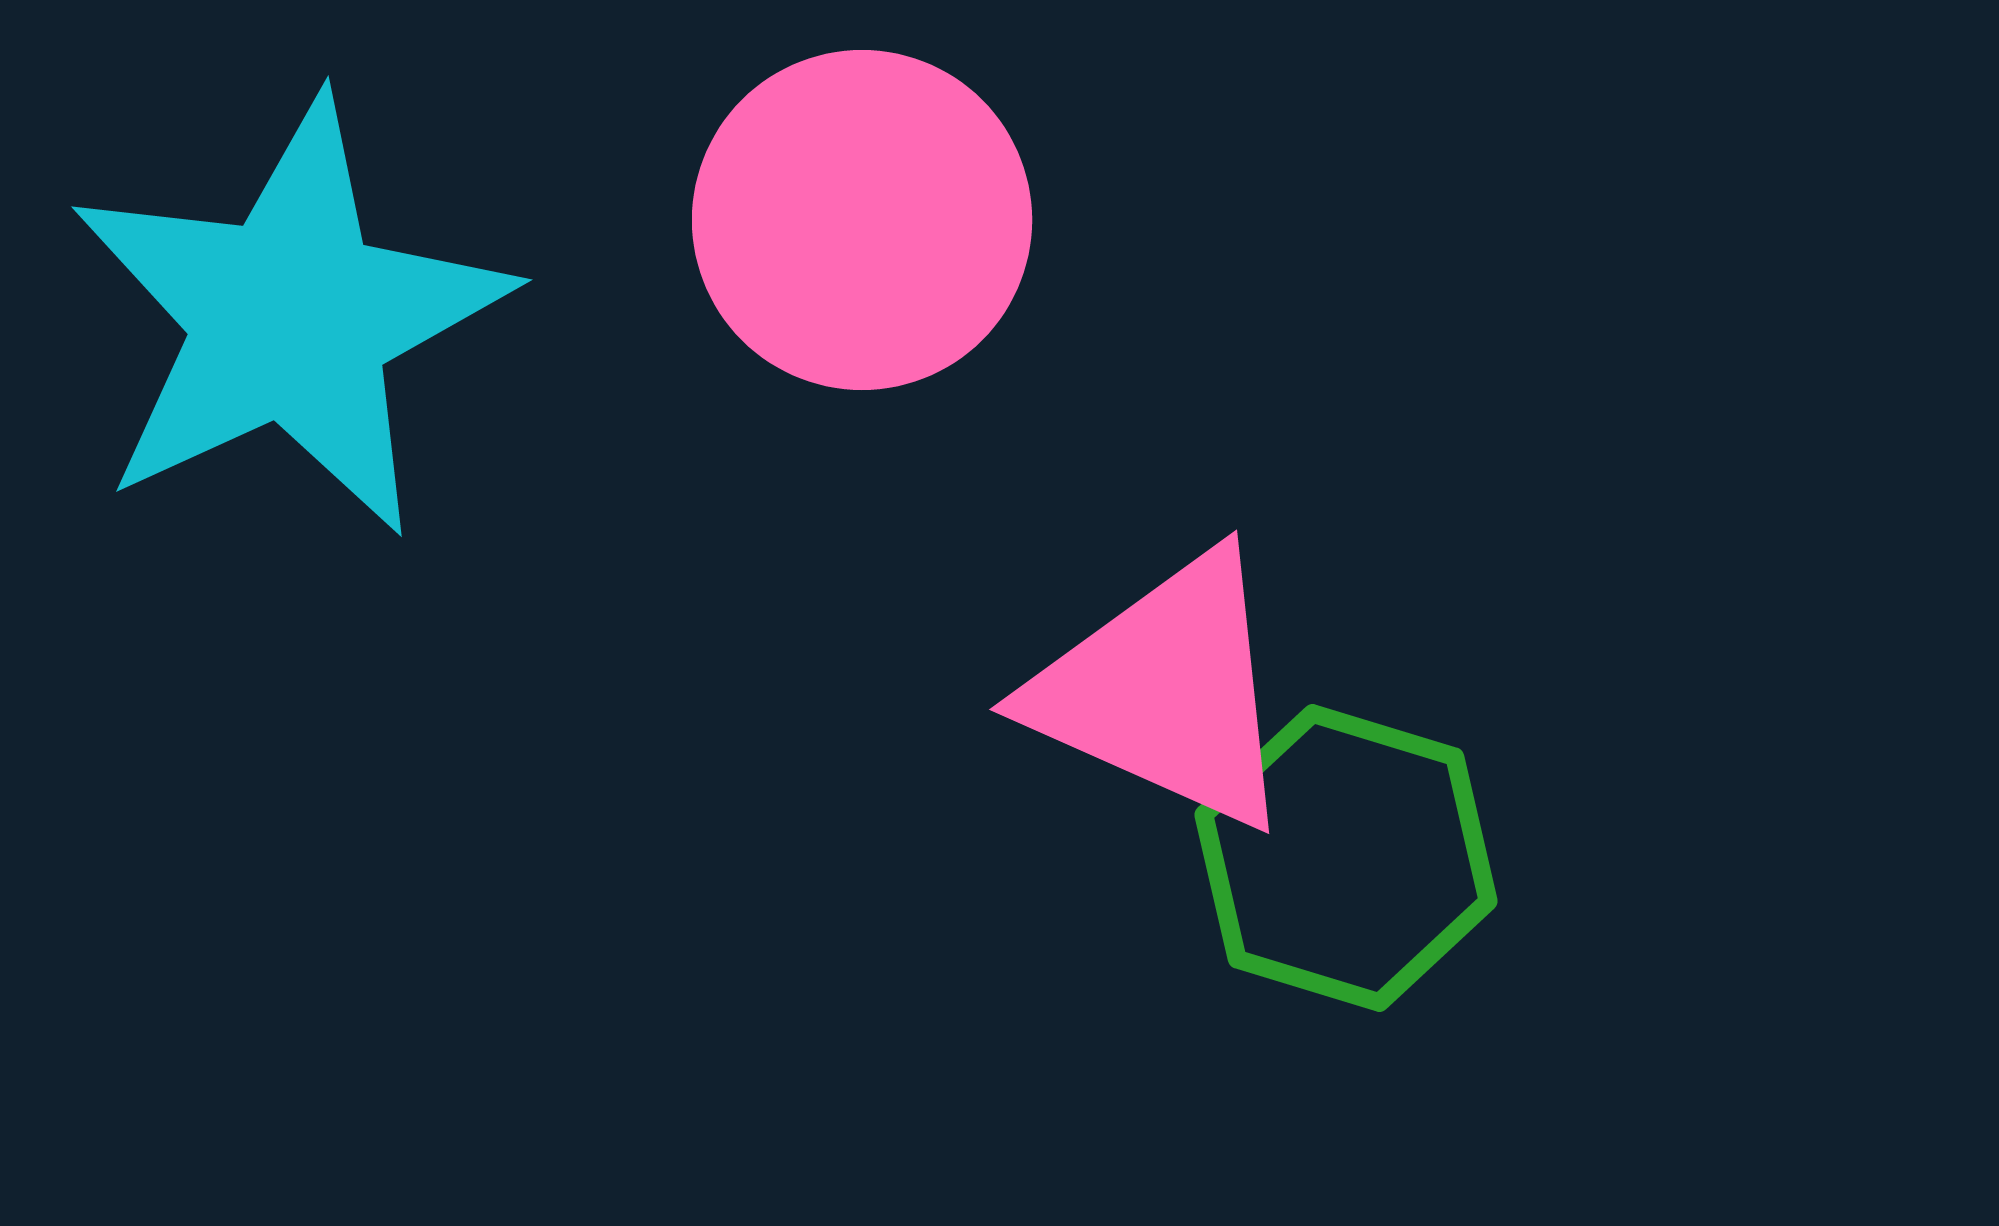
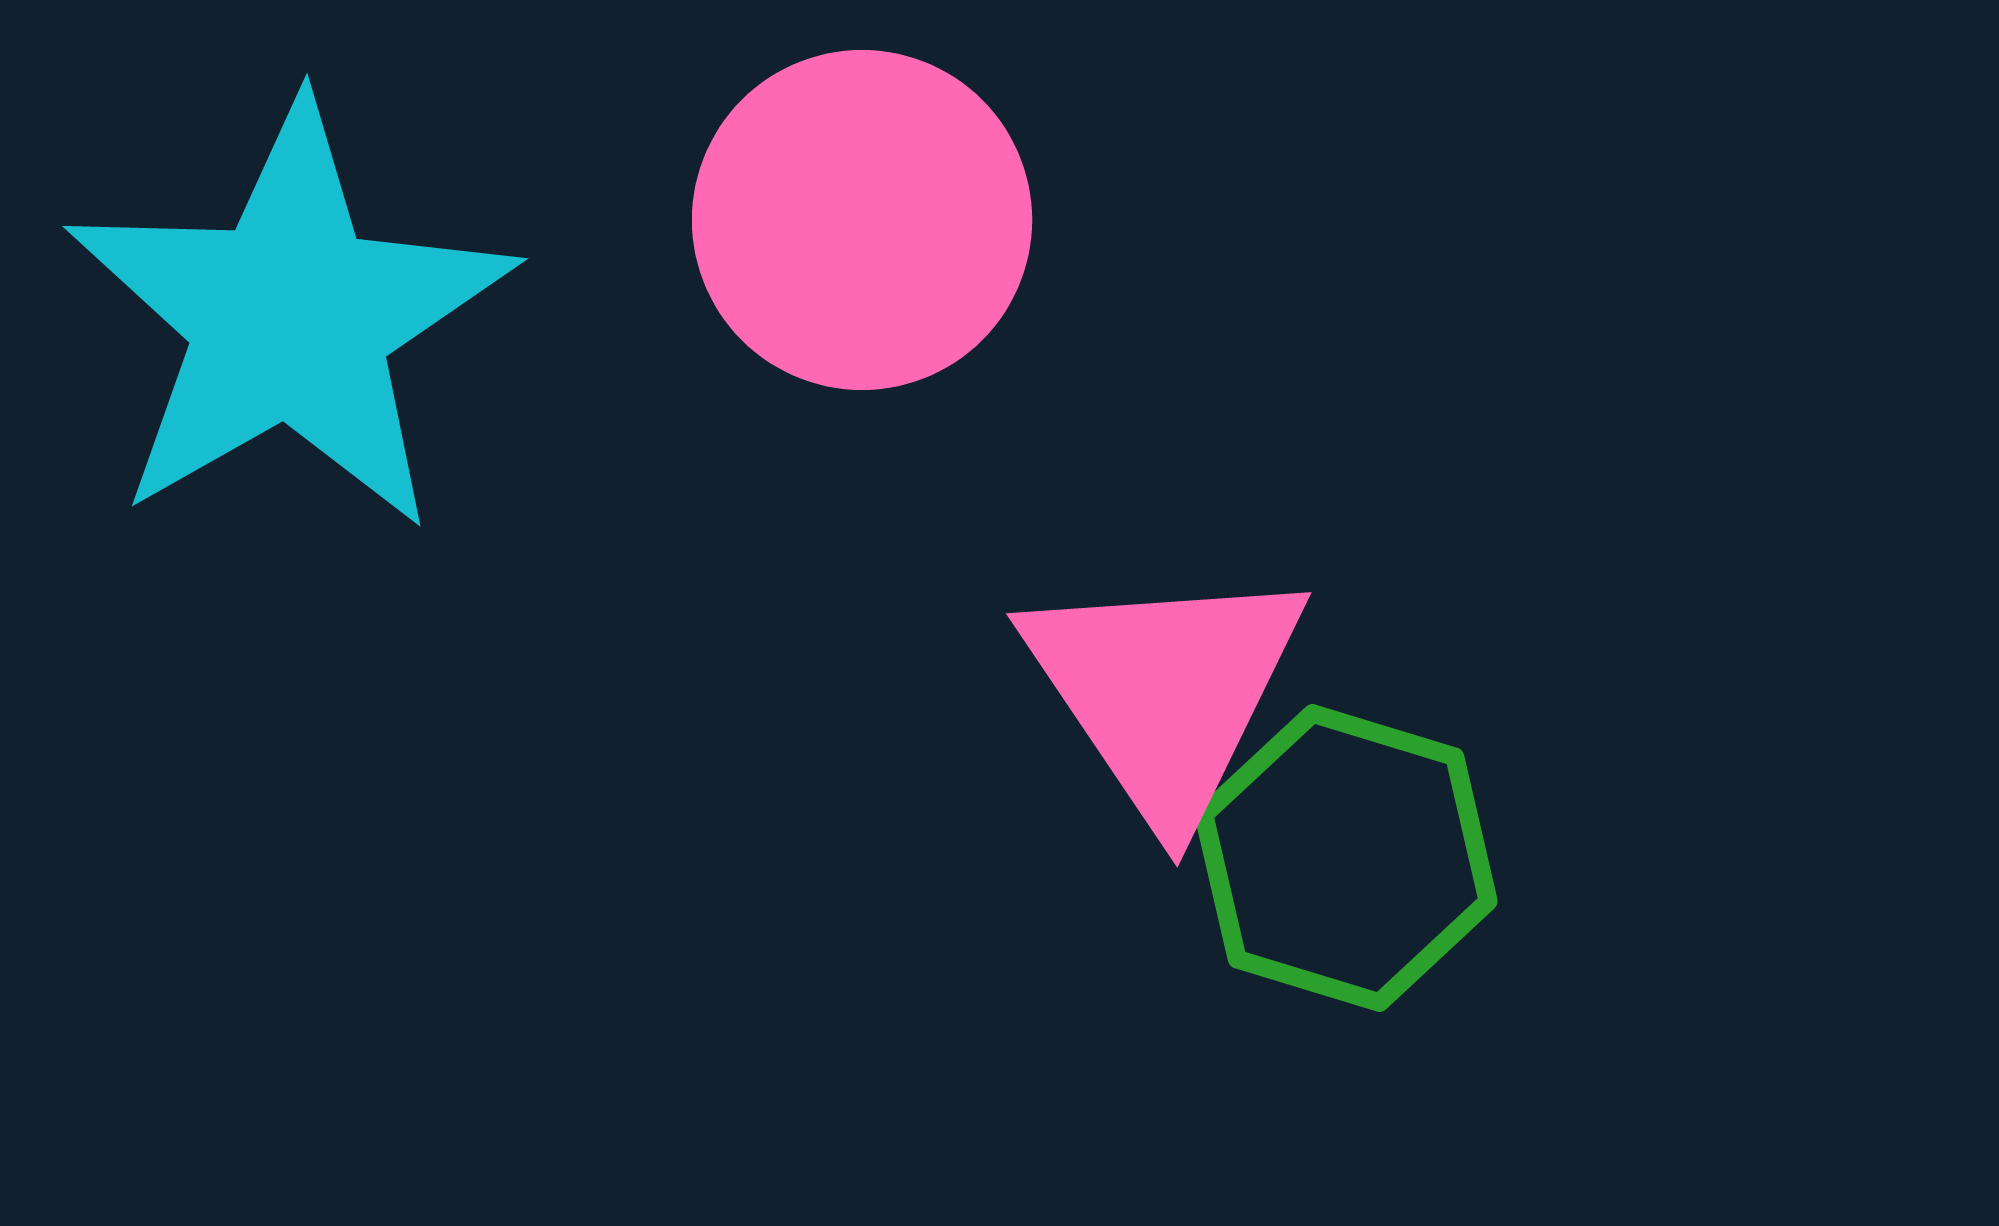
cyan star: rotated 5 degrees counterclockwise
pink triangle: rotated 32 degrees clockwise
